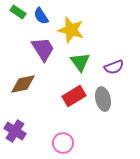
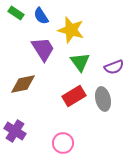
green rectangle: moved 2 px left, 1 px down
